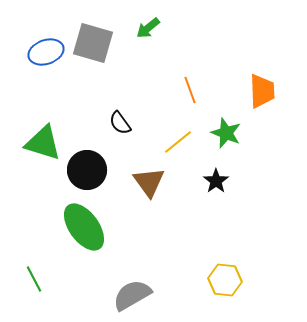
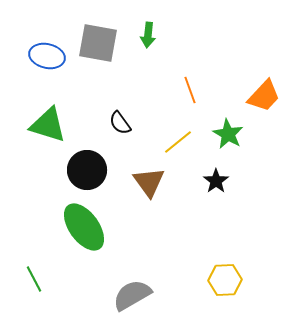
green arrow: moved 7 px down; rotated 45 degrees counterclockwise
gray square: moved 5 px right; rotated 6 degrees counterclockwise
blue ellipse: moved 1 px right, 4 px down; rotated 32 degrees clockwise
orange trapezoid: moved 2 px right, 5 px down; rotated 45 degrees clockwise
green star: moved 2 px right, 1 px down; rotated 8 degrees clockwise
green triangle: moved 5 px right, 18 px up
yellow hexagon: rotated 8 degrees counterclockwise
